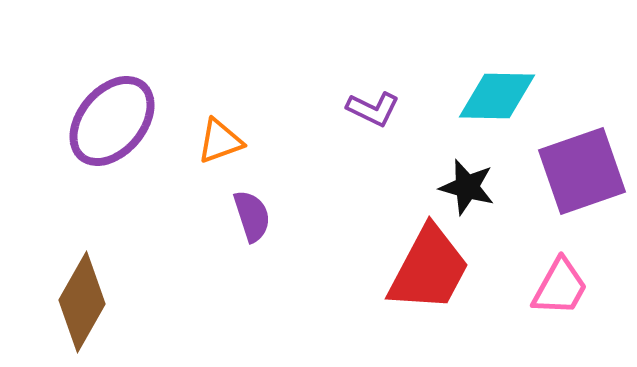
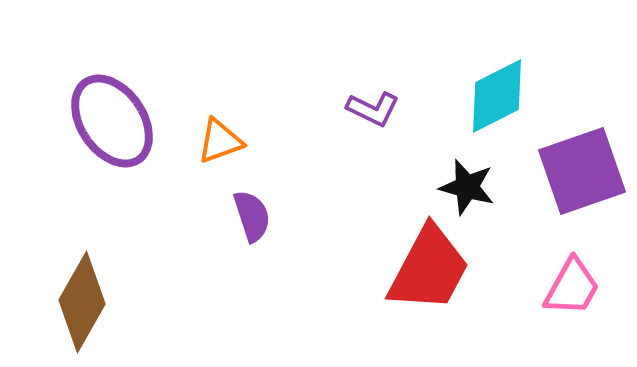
cyan diamond: rotated 28 degrees counterclockwise
purple ellipse: rotated 74 degrees counterclockwise
pink trapezoid: moved 12 px right
